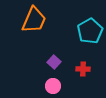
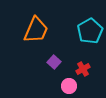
orange trapezoid: moved 2 px right, 10 px down
red cross: rotated 32 degrees counterclockwise
pink circle: moved 16 px right
